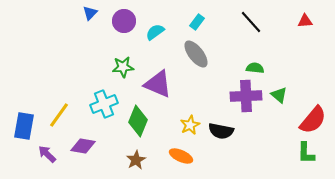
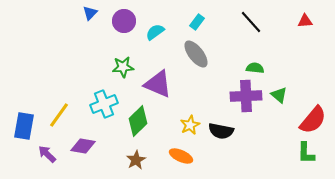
green diamond: rotated 24 degrees clockwise
